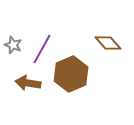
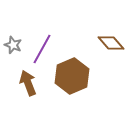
brown diamond: moved 3 px right
brown hexagon: moved 1 px right, 2 px down
brown arrow: rotated 60 degrees clockwise
